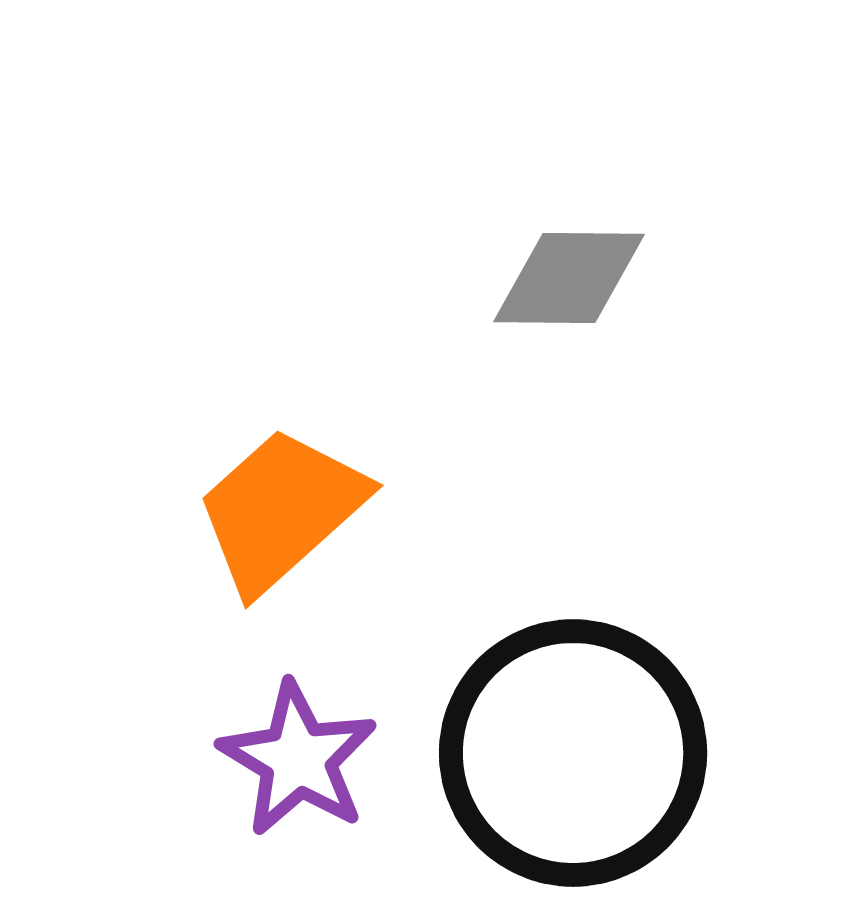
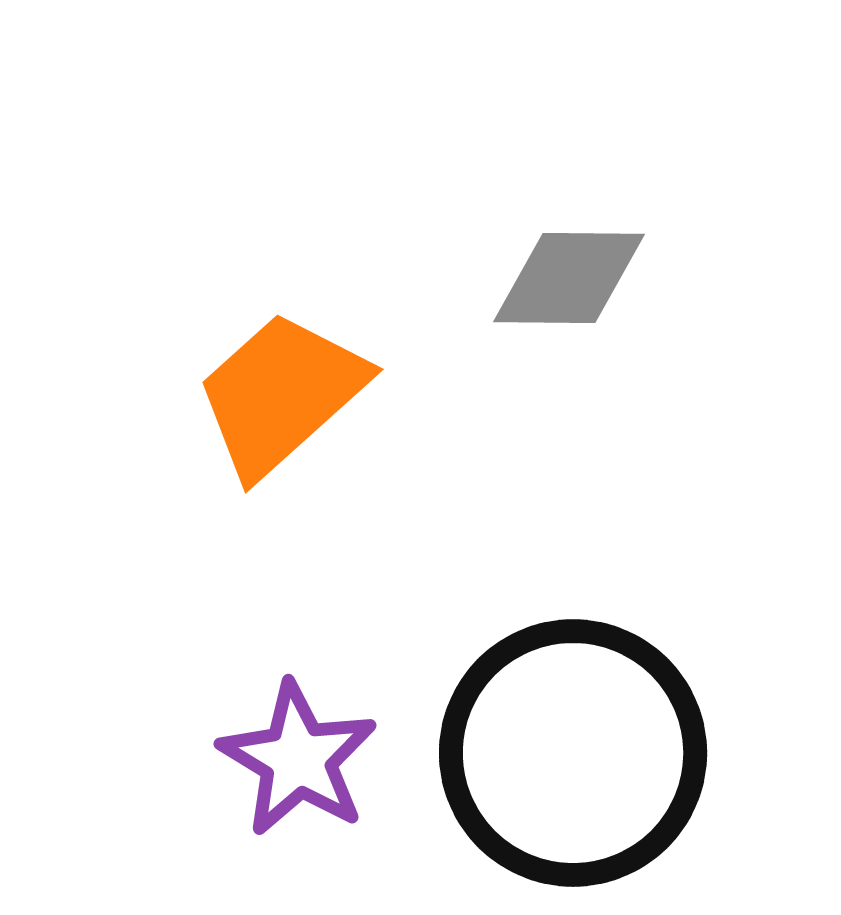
orange trapezoid: moved 116 px up
